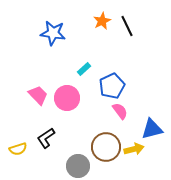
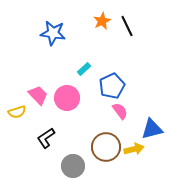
yellow semicircle: moved 1 px left, 37 px up
gray circle: moved 5 px left
